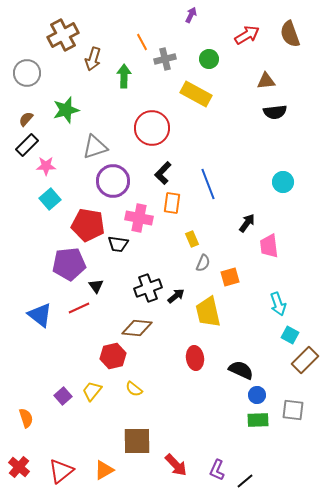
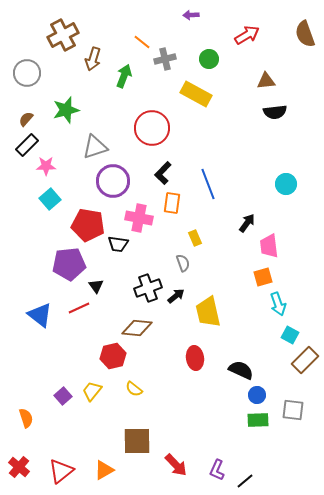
purple arrow at (191, 15): rotated 119 degrees counterclockwise
brown semicircle at (290, 34): moved 15 px right
orange line at (142, 42): rotated 24 degrees counterclockwise
green arrow at (124, 76): rotated 20 degrees clockwise
cyan circle at (283, 182): moved 3 px right, 2 px down
yellow rectangle at (192, 239): moved 3 px right, 1 px up
gray semicircle at (203, 263): moved 20 px left; rotated 42 degrees counterclockwise
orange square at (230, 277): moved 33 px right
